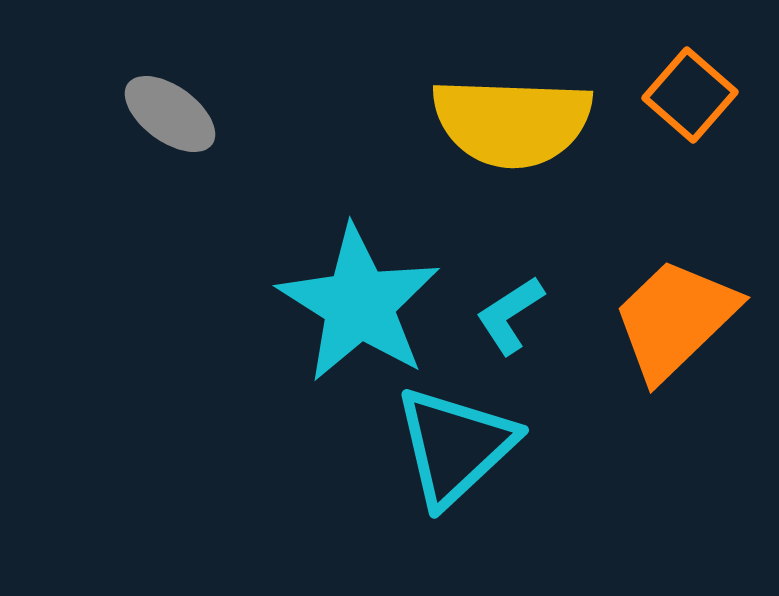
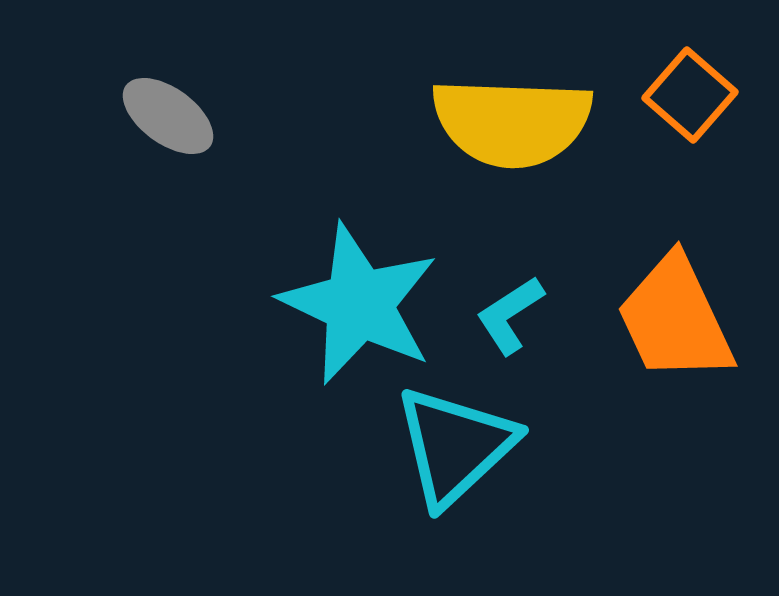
gray ellipse: moved 2 px left, 2 px down
cyan star: rotated 7 degrees counterclockwise
orange trapezoid: rotated 71 degrees counterclockwise
